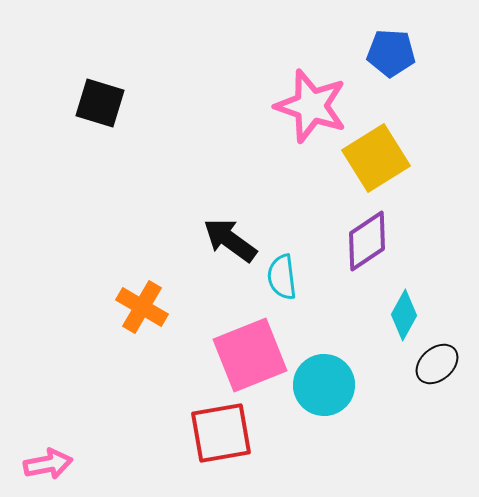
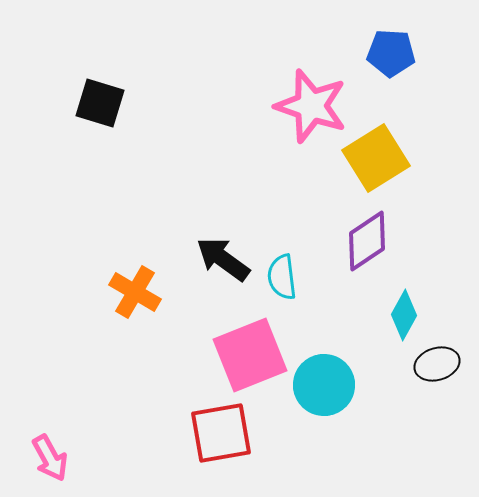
black arrow: moved 7 px left, 19 px down
orange cross: moved 7 px left, 15 px up
black ellipse: rotated 24 degrees clockwise
pink arrow: moved 2 px right, 6 px up; rotated 72 degrees clockwise
